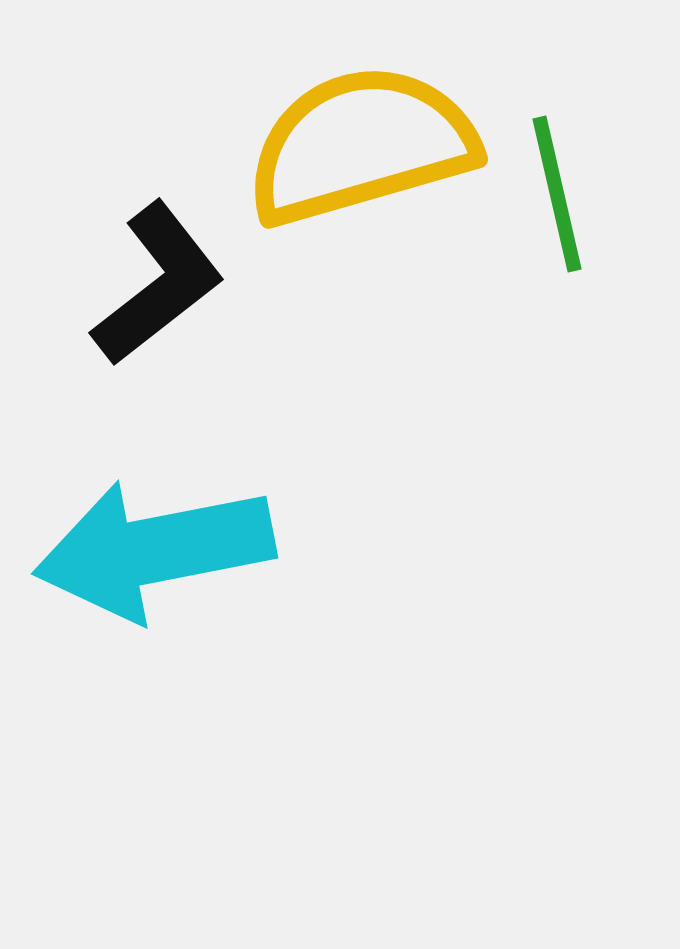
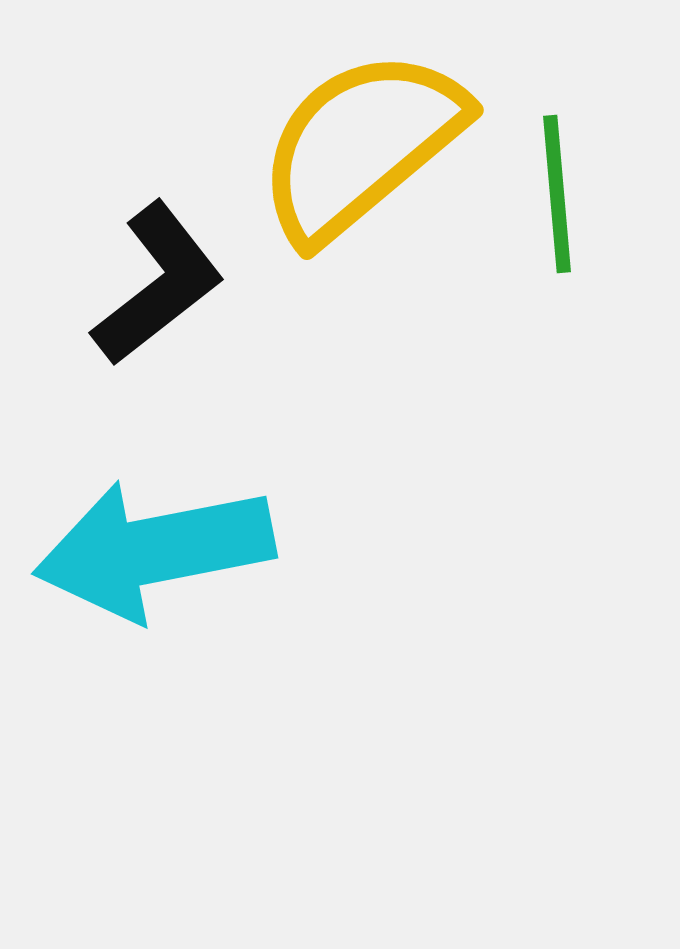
yellow semicircle: rotated 24 degrees counterclockwise
green line: rotated 8 degrees clockwise
